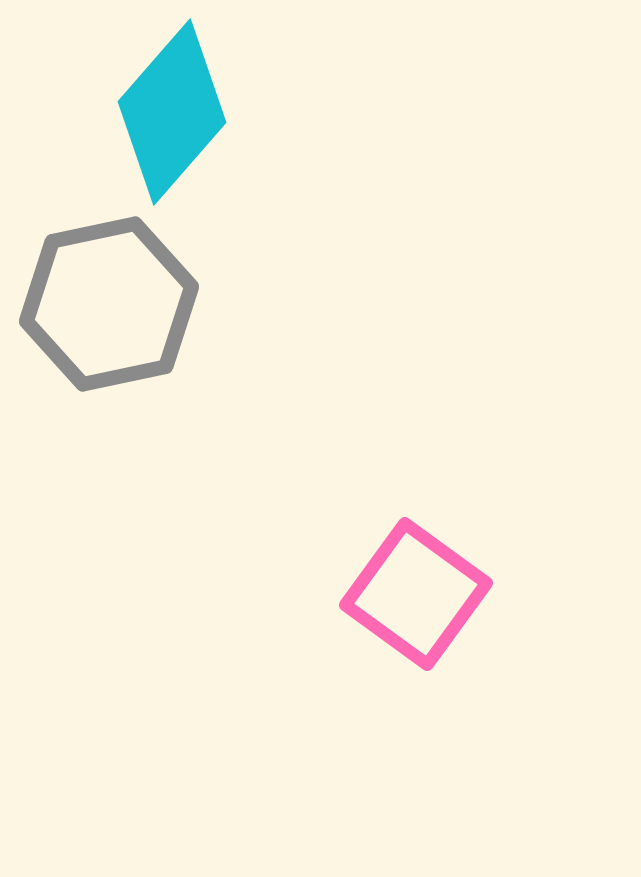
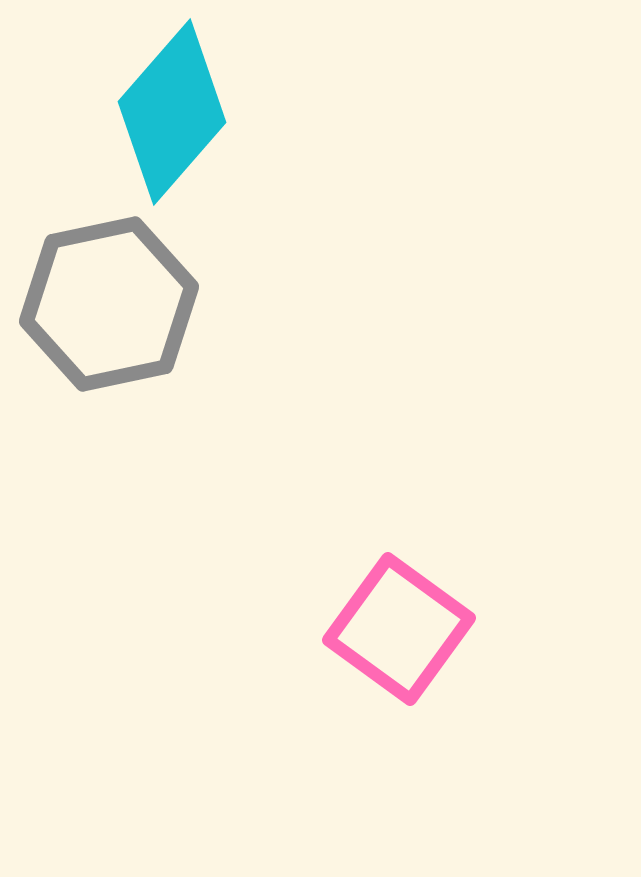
pink square: moved 17 px left, 35 px down
